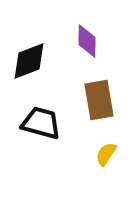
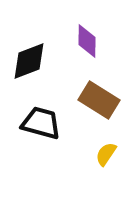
brown rectangle: rotated 48 degrees counterclockwise
